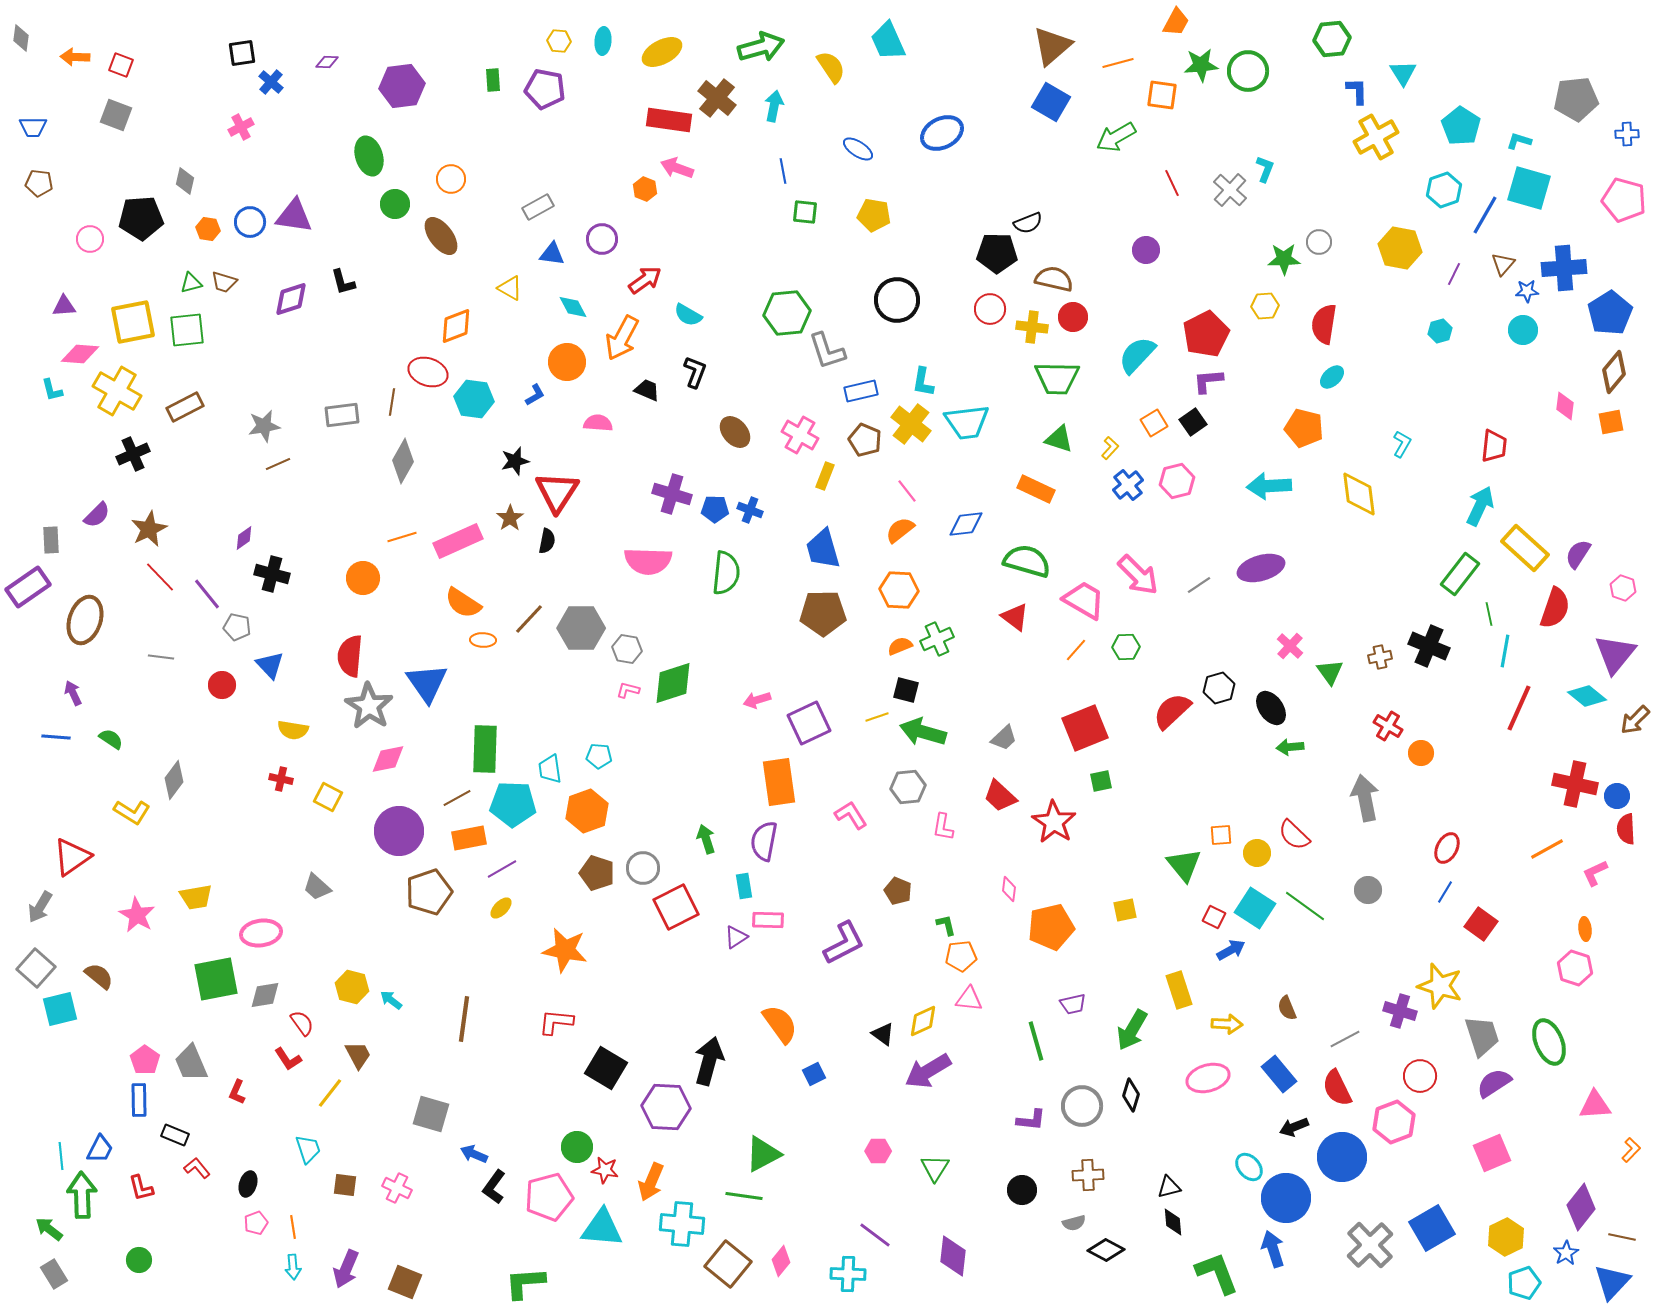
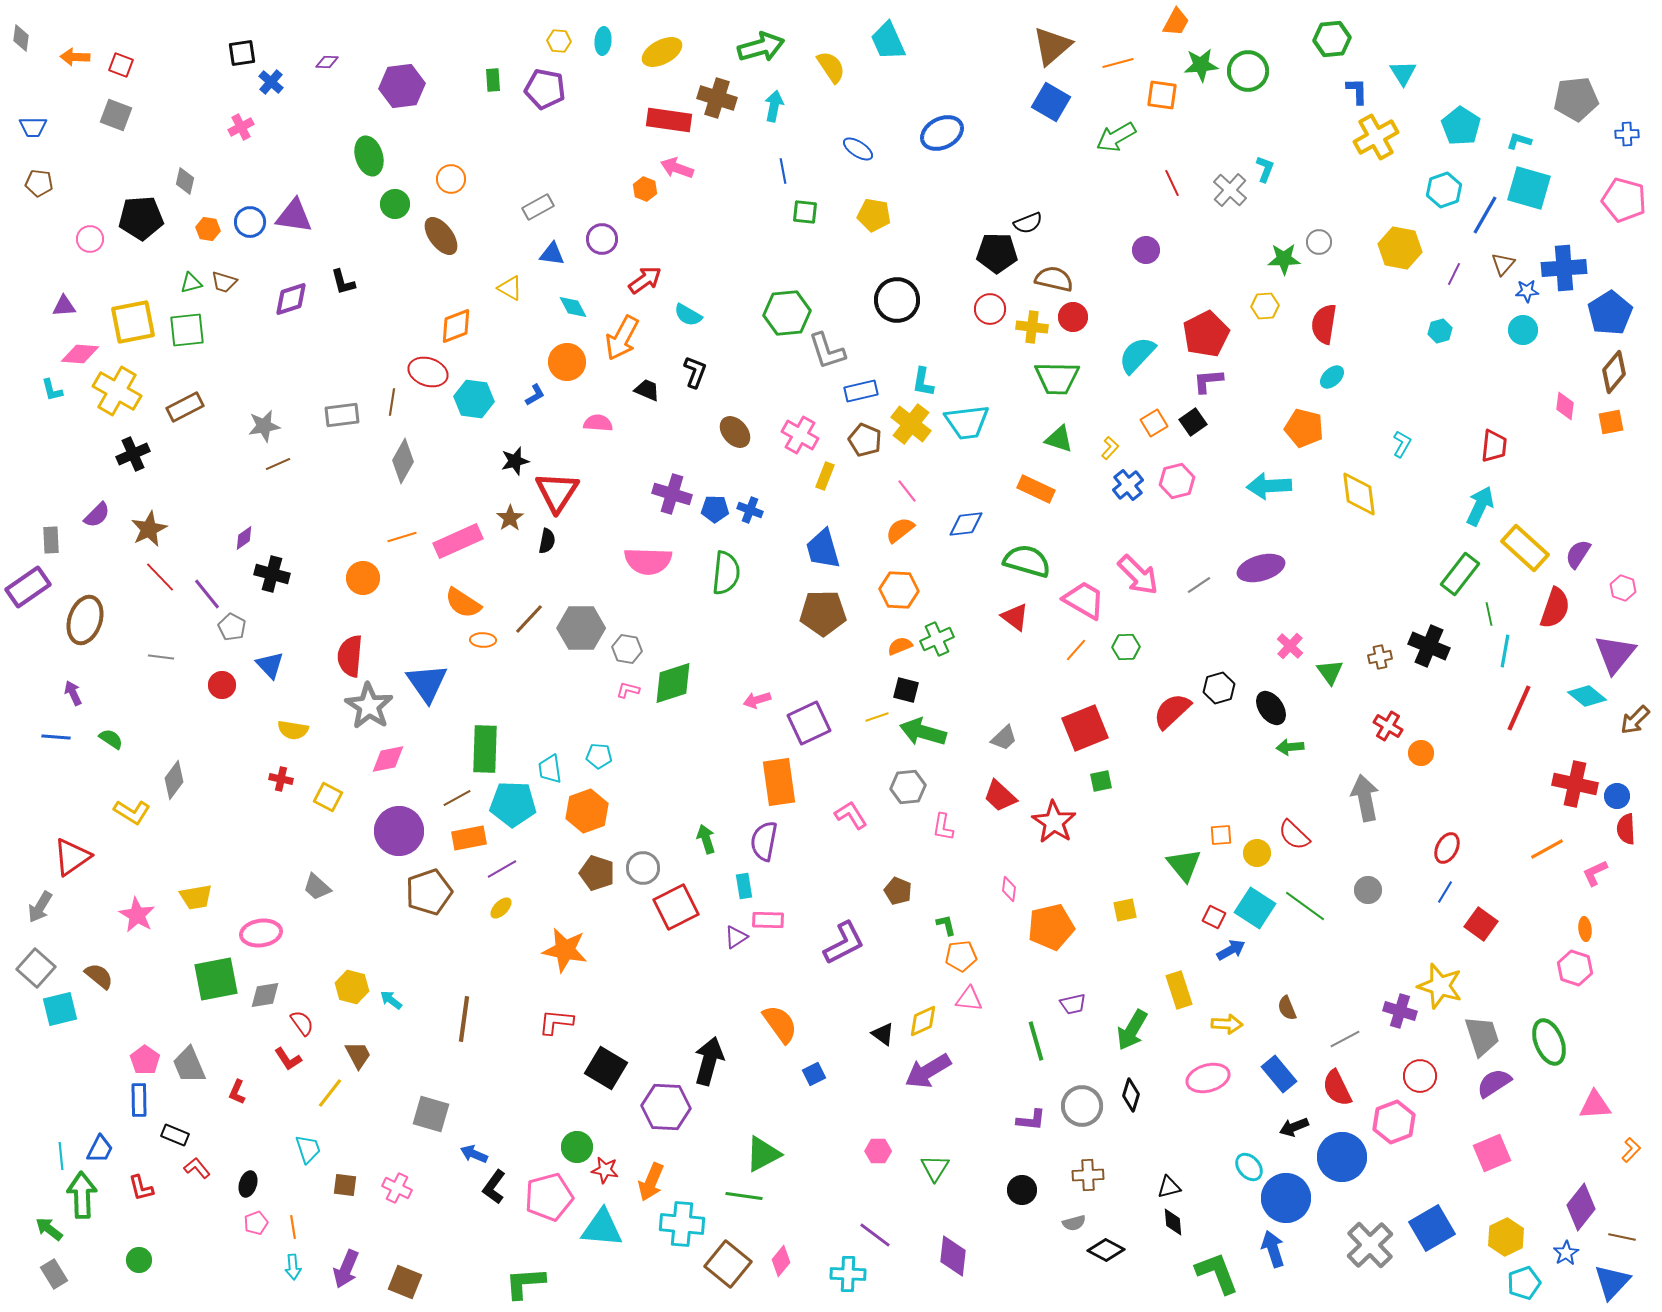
brown cross at (717, 98): rotated 21 degrees counterclockwise
gray pentagon at (237, 627): moved 5 px left; rotated 16 degrees clockwise
gray trapezoid at (191, 1063): moved 2 px left, 2 px down
